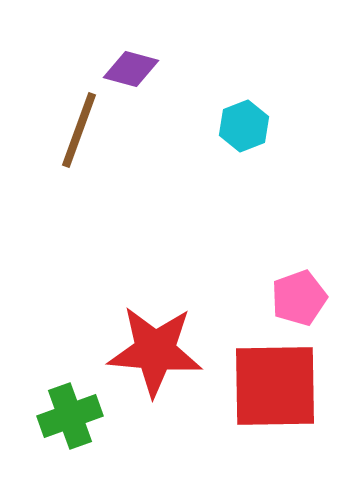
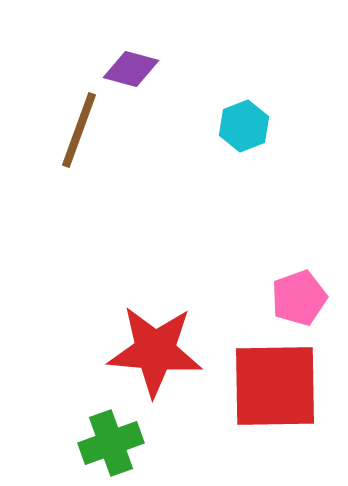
green cross: moved 41 px right, 27 px down
